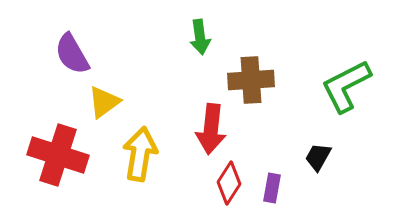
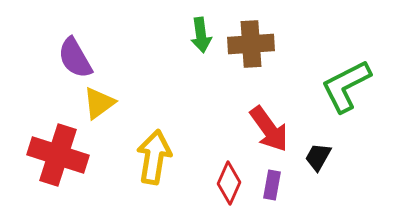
green arrow: moved 1 px right, 2 px up
purple semicircle: moved 3 px right, 4 px down
brown cross: moved 36 px up
yellow triangle: moved 5 px left, 1 px down
red arrow: moved 58 px right; rotated 42 degrees counterclockwise
yellow arrow: moved 14 px right, 3 px down
red diamond: rotated 9 degrees counterclockwise
purple rectangle: moved 3 px up
